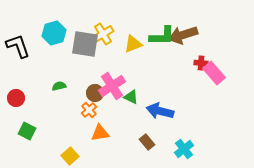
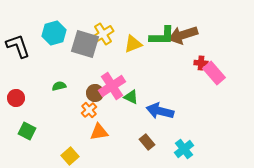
gray square: rotated 8 degrees clockwise
orange triangle: moved 1 px left, 1 px up
